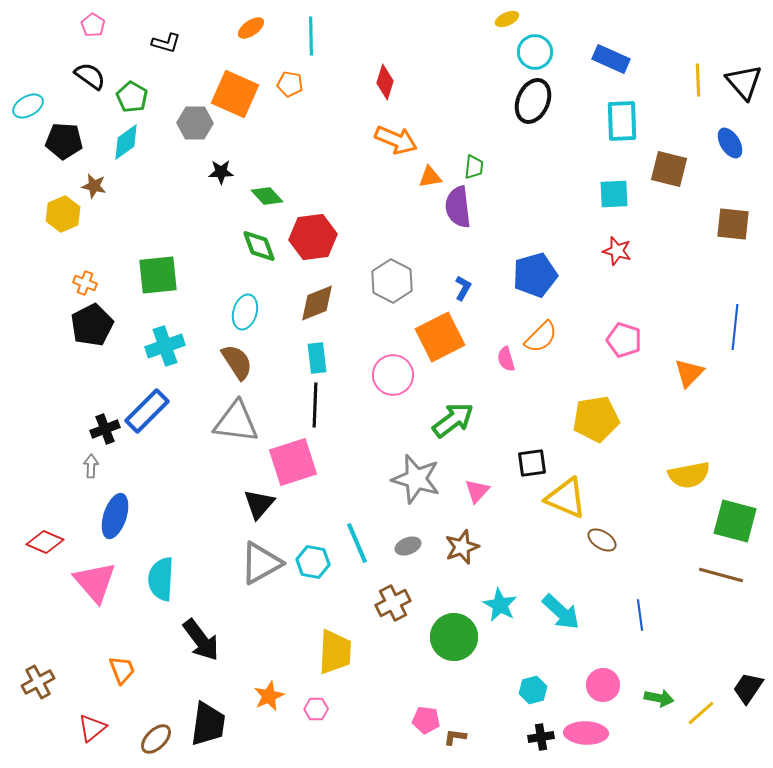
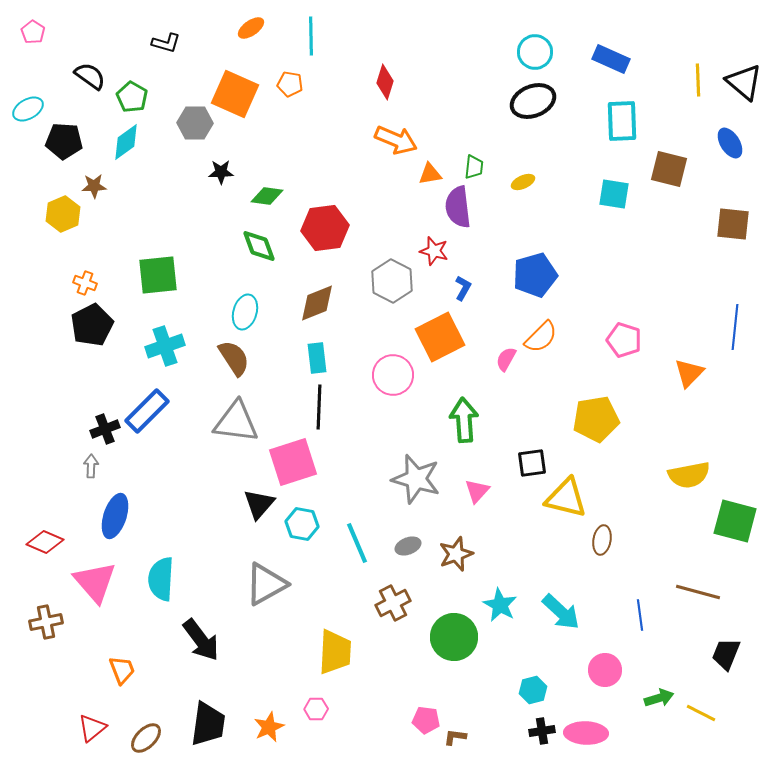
yellow ellipse at (507, 19): moved 16 px right, 163 px down
pink pentagon at (93, 25): moved 60 px left, 7 px down
black triangle at (744, 82): rotated 9 degrees counterclockwise
black ellipse at (533, 101): rotated 45 degrees clockwise
cyan ellipse at (28, 106): moved 3 px down
orange triangle at (430, 177): moved 3 px up
brown star at (94, 186): rotated 15 degrees counterclockwise
cyan square at (614, 194): rotated 12 degrees clockwise
green diamond at (267, 196): rotated 40 degrees counterclockwise
red hexagon at (313, 237): moved 12 px right, 9 px up
red star at (617, 251): moved 183 px left
pink semicircle at (506, 359): rotated 45 degrees clockwise
brown semicircle at (237, 362): moved 3 px left, 4 px up
black line at (315, 405): moved 4 px right, 2 px down
green arrow at (453, 420): moved 11 px right; rotated 57 degrees counterclockwise
yellow triangle at (566, 498): rotated 9 degrees counterclockwise
brown ellipse at (602, 540): rotated 68 degrees clockwise
brown star at (462, 547): moved 6 px left, 7 px down
cyan hexagon at (313, 562): moved 11 px left, 38 px up
gray triangle at (261, 563): moved 5 px right, 21 px down
brown line at (721, 575): moved 23 px left, 17 px down
brown cross at (38, 682): moved 8 px right, 60 px up; rotated 16 degrees clockwise
pink circle at (603, 685): moved 2 px right, 15 px up
black trapezoid at (748, 688): moved 22 px left, 34 px up; rotated 12 degrees counterclockwise
orange star at (269, 696): moved 31 px down
green arrow at (659, 698): rotated 28 degrees counterclockwise
yellow line at (701, 713): rotated 68 degrees clockwise
black cross at (541, 737): moved 1 px right, 6 px up
brown ellipse at (156, 739): moved 10 px left, 1 px up
